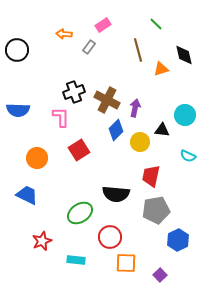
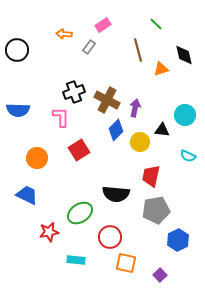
red star: moved 7 px right, 9 px up; rotated 12 degrees clockwise
orange square: rotated 10 degrees clockwise
